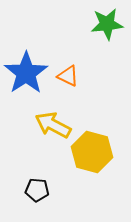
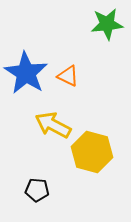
blue star: rotated 6 degrees counterclockwise
